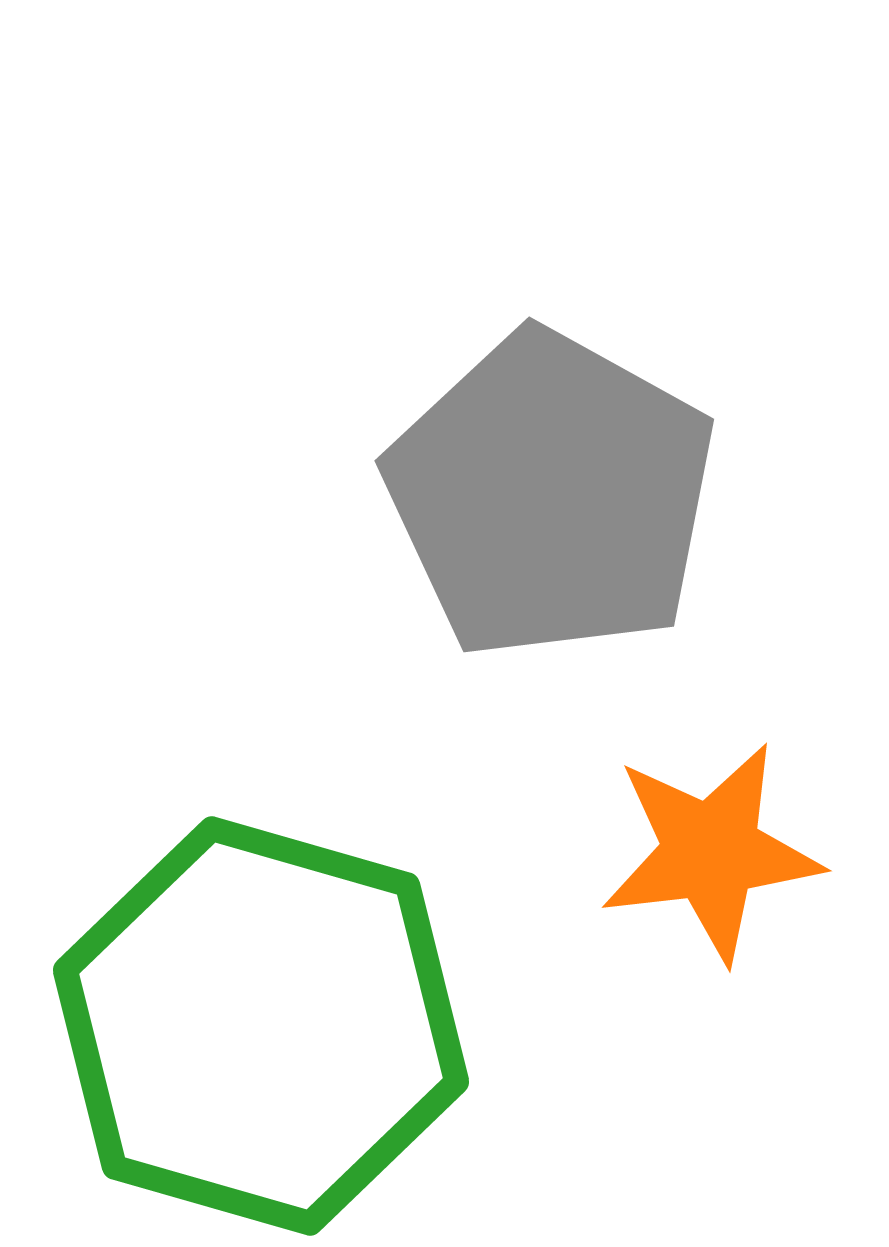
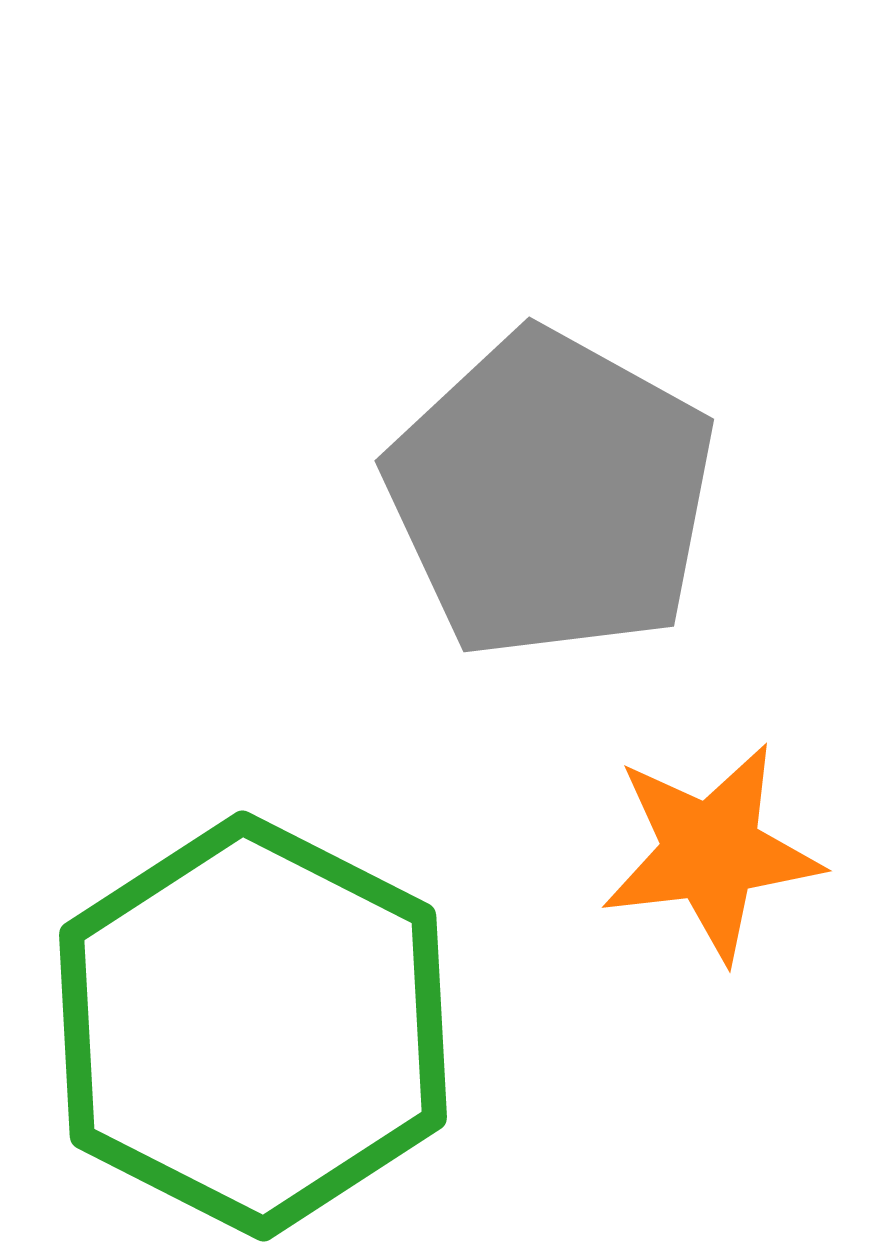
green hexagon: moved 8 px left; rotated 11 degrees clockwise
